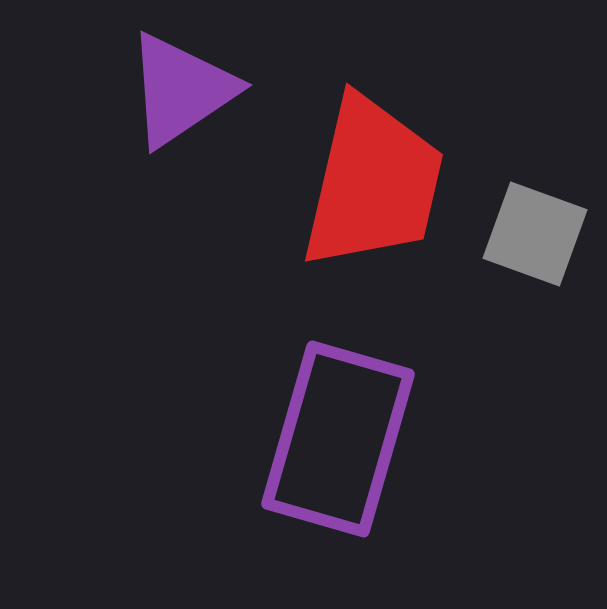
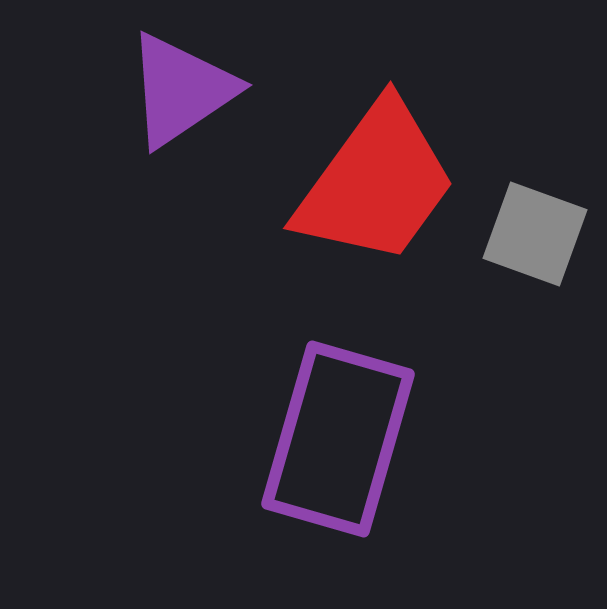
red trapezoid: moved 3 px right; rotated 23 degrees clockwise
